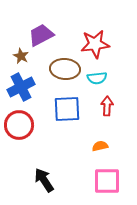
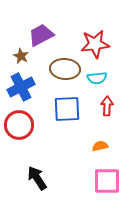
black arrow: moved 7 px left, 2 px up
